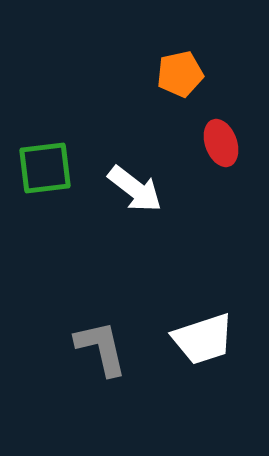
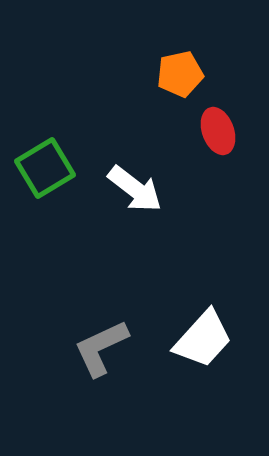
red ellipse: moved 3 px left, 12 px up
green square: rotated 24 degrees counterclockwise
white trapezoid: rotated 30 degrees counterclockwise
gray L-shape: rotated 102 degrees counterclockwise
